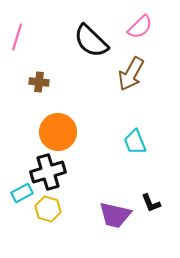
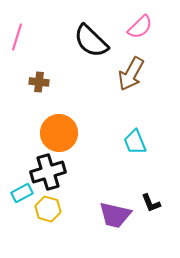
orange circle: moved 1 px right, 1 px down
